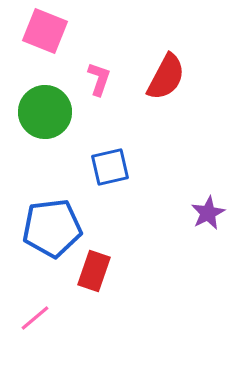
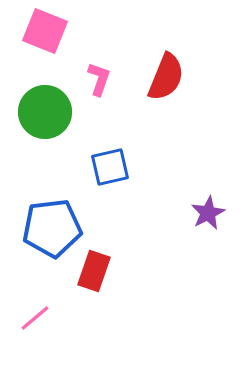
red semicircle: rotated 6 degrees counterclockwise
